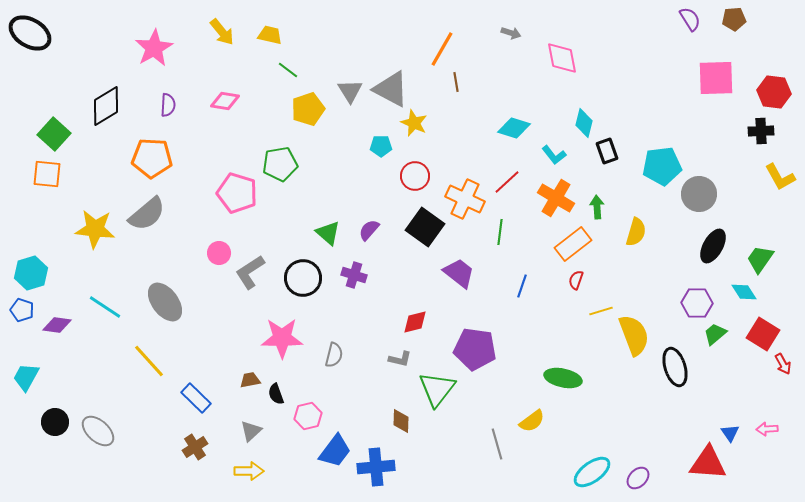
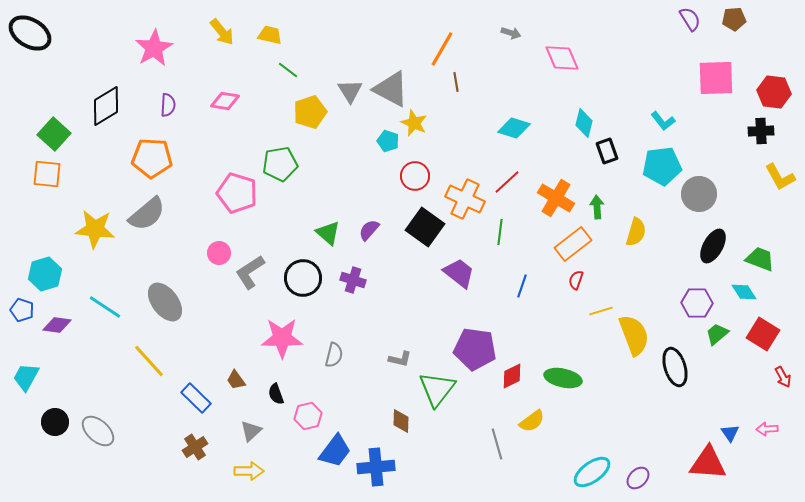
pink diamond at (562, 58): rotated 12 degrees counterclockwise
yellow pentagon at (308, 109): moved 2 px right, 3 px down
cyan pentagon at (381, 146): moved 7 px right, 5 px up; rotated 20 degrees clockwise
cyan L-shape at (554, 155): moved 109 px right, 34 px up
green trapezoid at (760, 259): rotated 76 degrees clockwise
cyan hexagon at (31, 273): moved 14 px right, 1 px down
purple cross at (354, 275): moved 1 px left, 5 px down
red diamond at (415, 322): moved 97 px right, 54 px down; rotated 12 degrees counterclockwise
green trapezoid at (715, 334): moved 2 px right
red arrow at (783, 364): moved 13 px down
brown trapezoid at (250, 380): moved 14 px left; rotated 115 degrees counterclockwise
